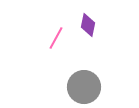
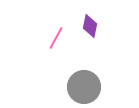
purple diamond: moved 2 px right, 1 px down
